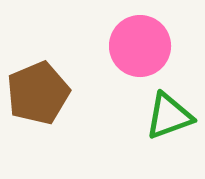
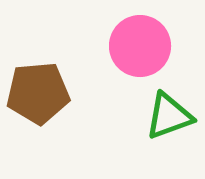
brown pentagon: rotated 18 degrees clockwise
